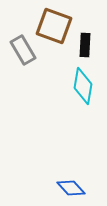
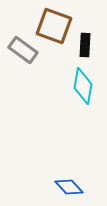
gray rectangle: rotated 24 degrees counterclockwise
blue diamond: moved 2 px left, 1 px up
